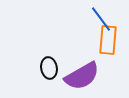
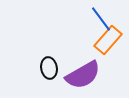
orange rectangle: rotated 36 degrees clockwise
purple semicircle: moved 1 px right, 1 px up
